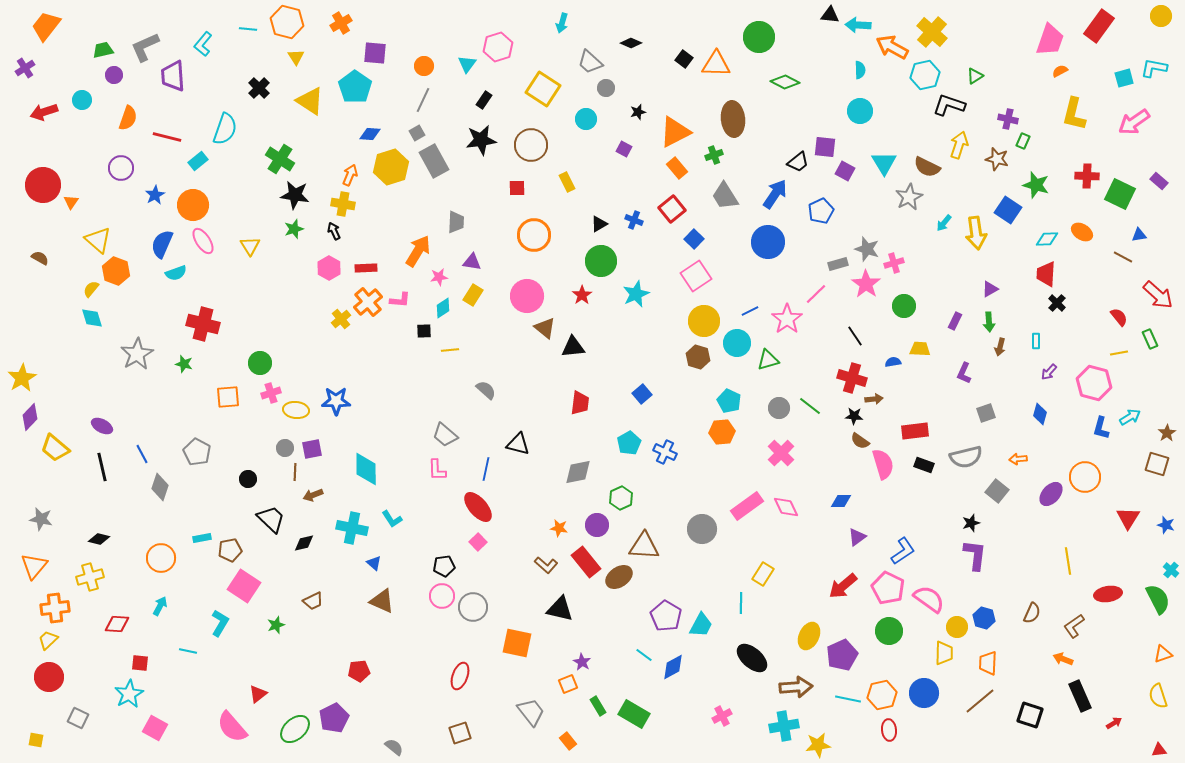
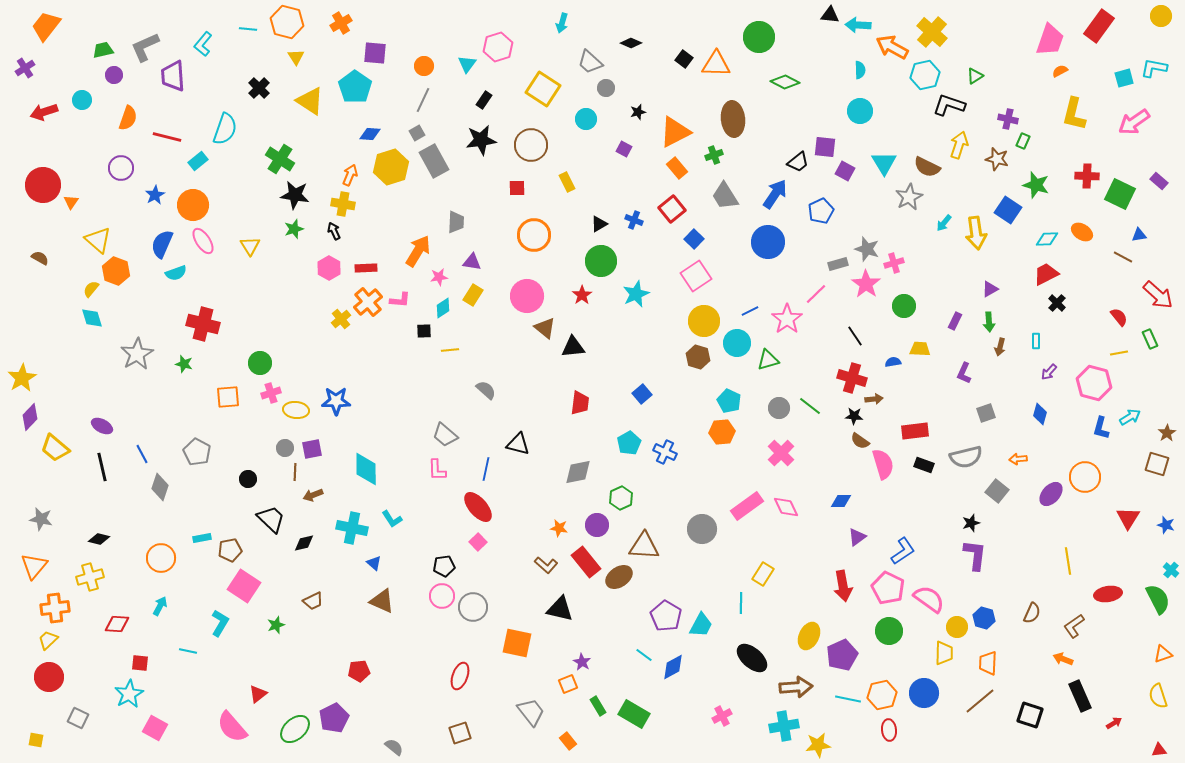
red trapezoid at (1046, 274): rotated 60 degrees clockwise
red arrow at (843, 586): rotated 60 degrees counterclockwise
